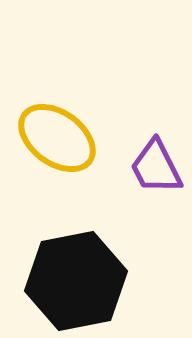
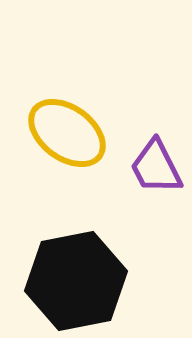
yellow ellipse: moved 10 px right, 5 px up
